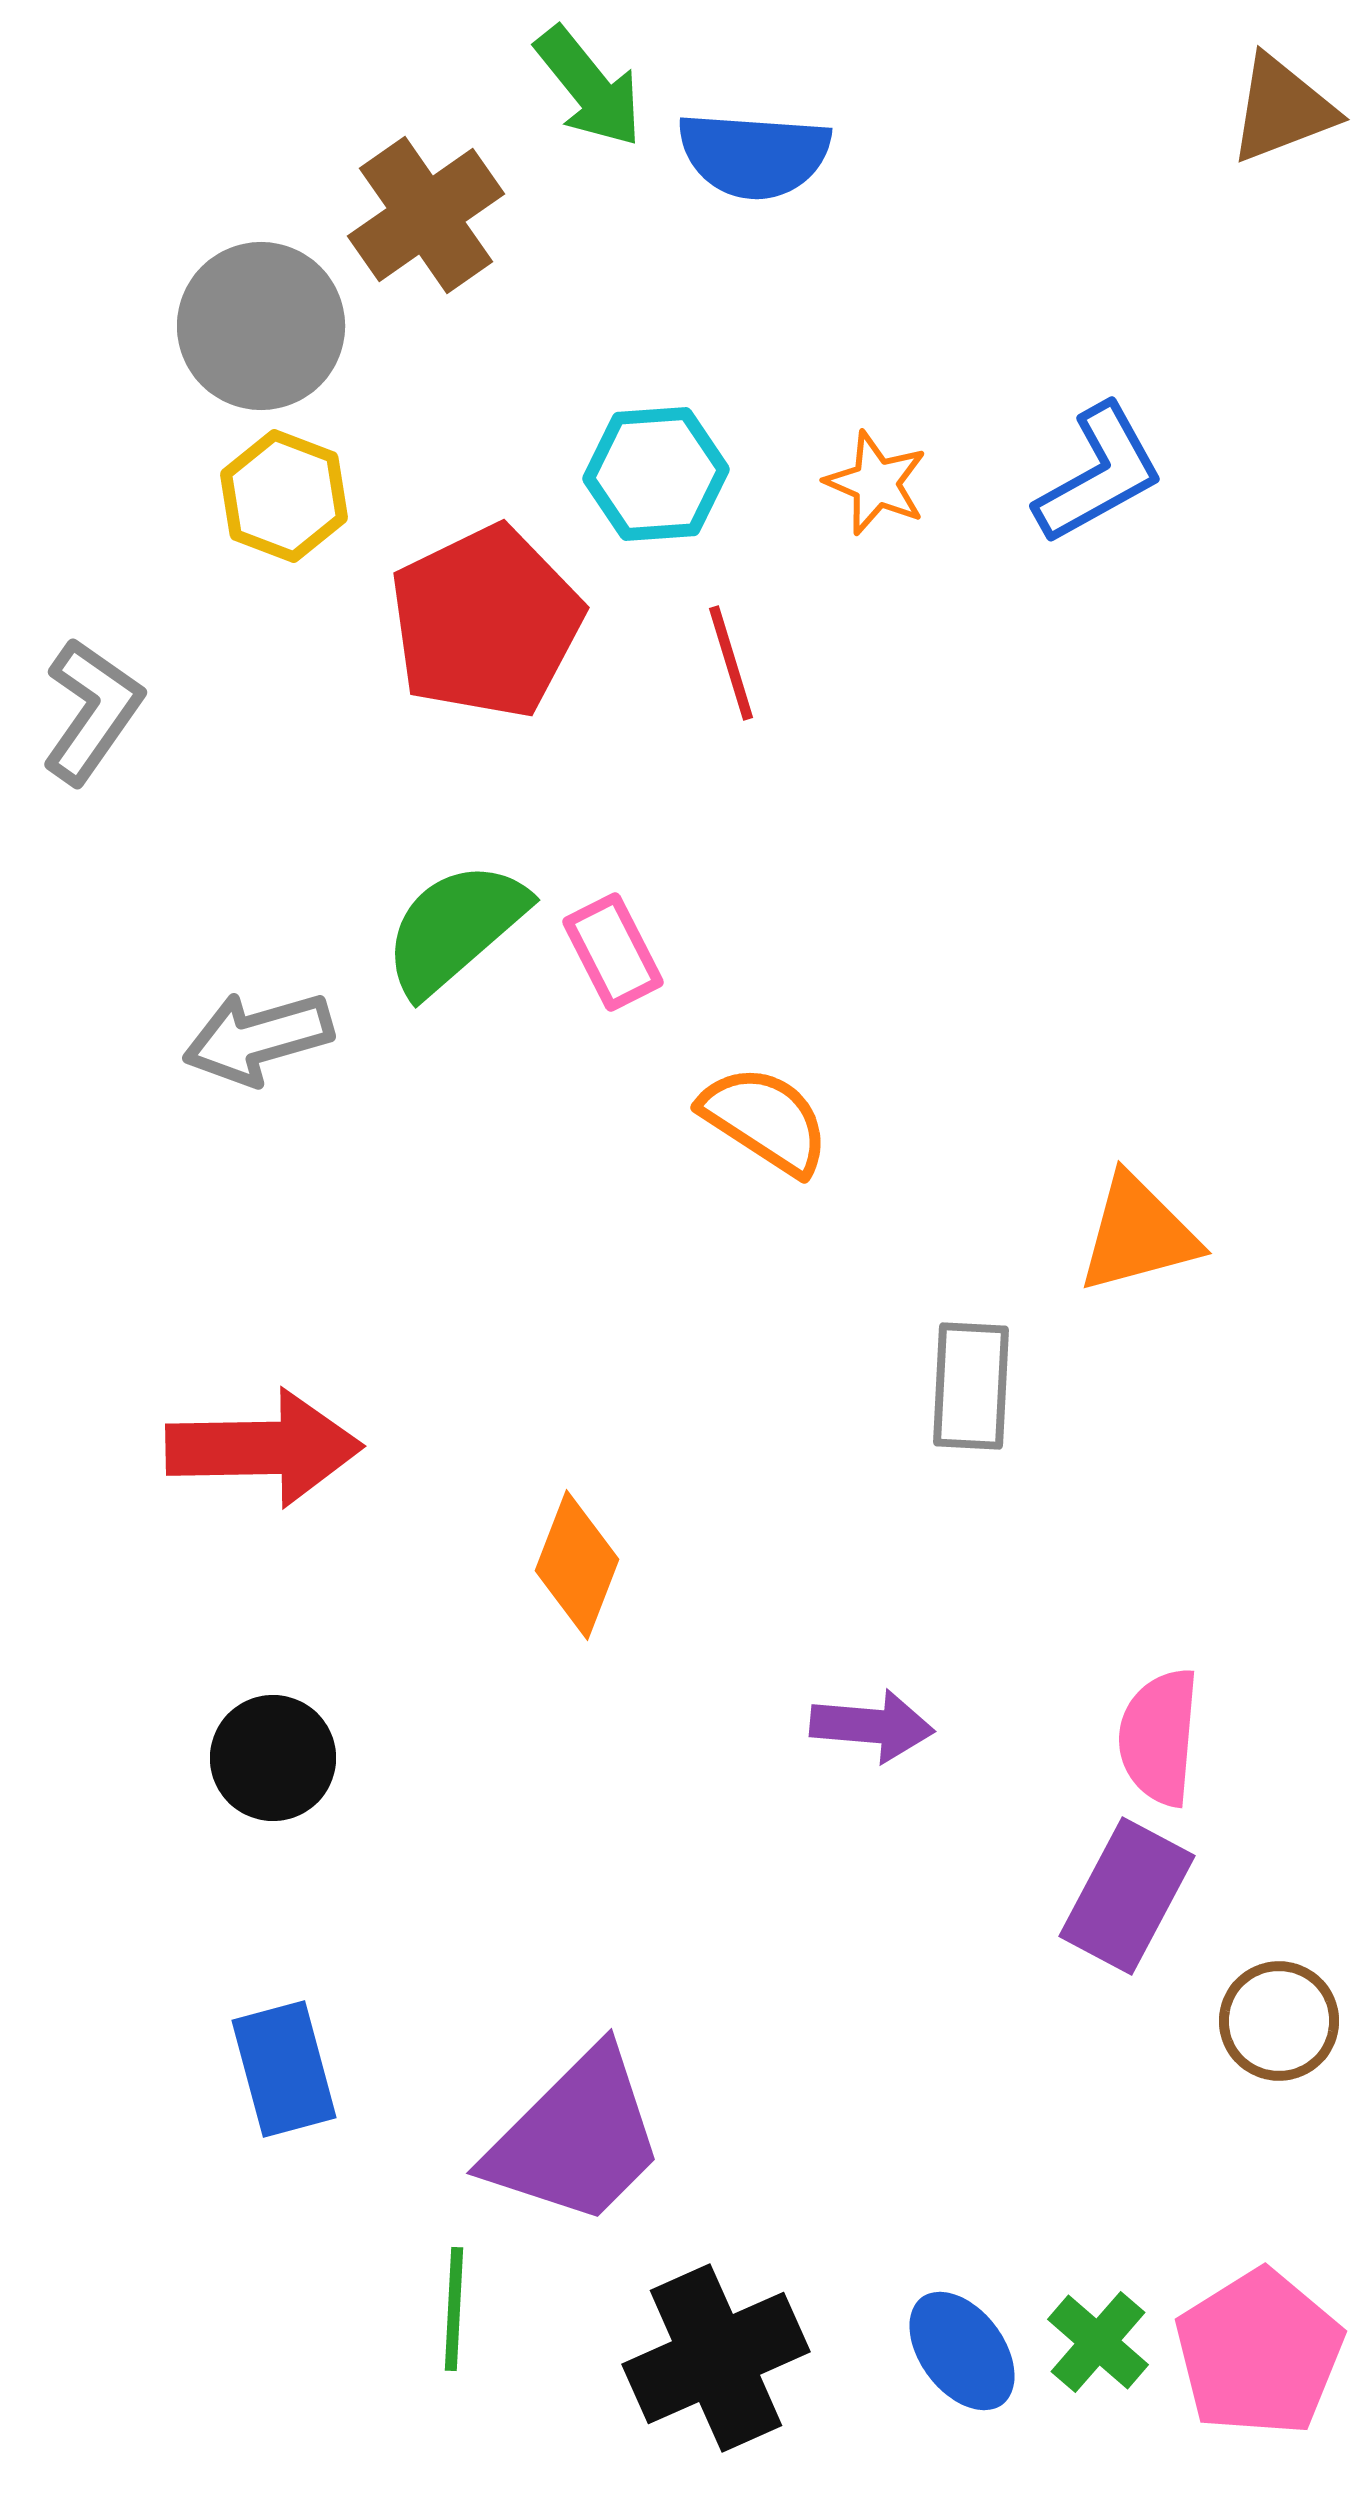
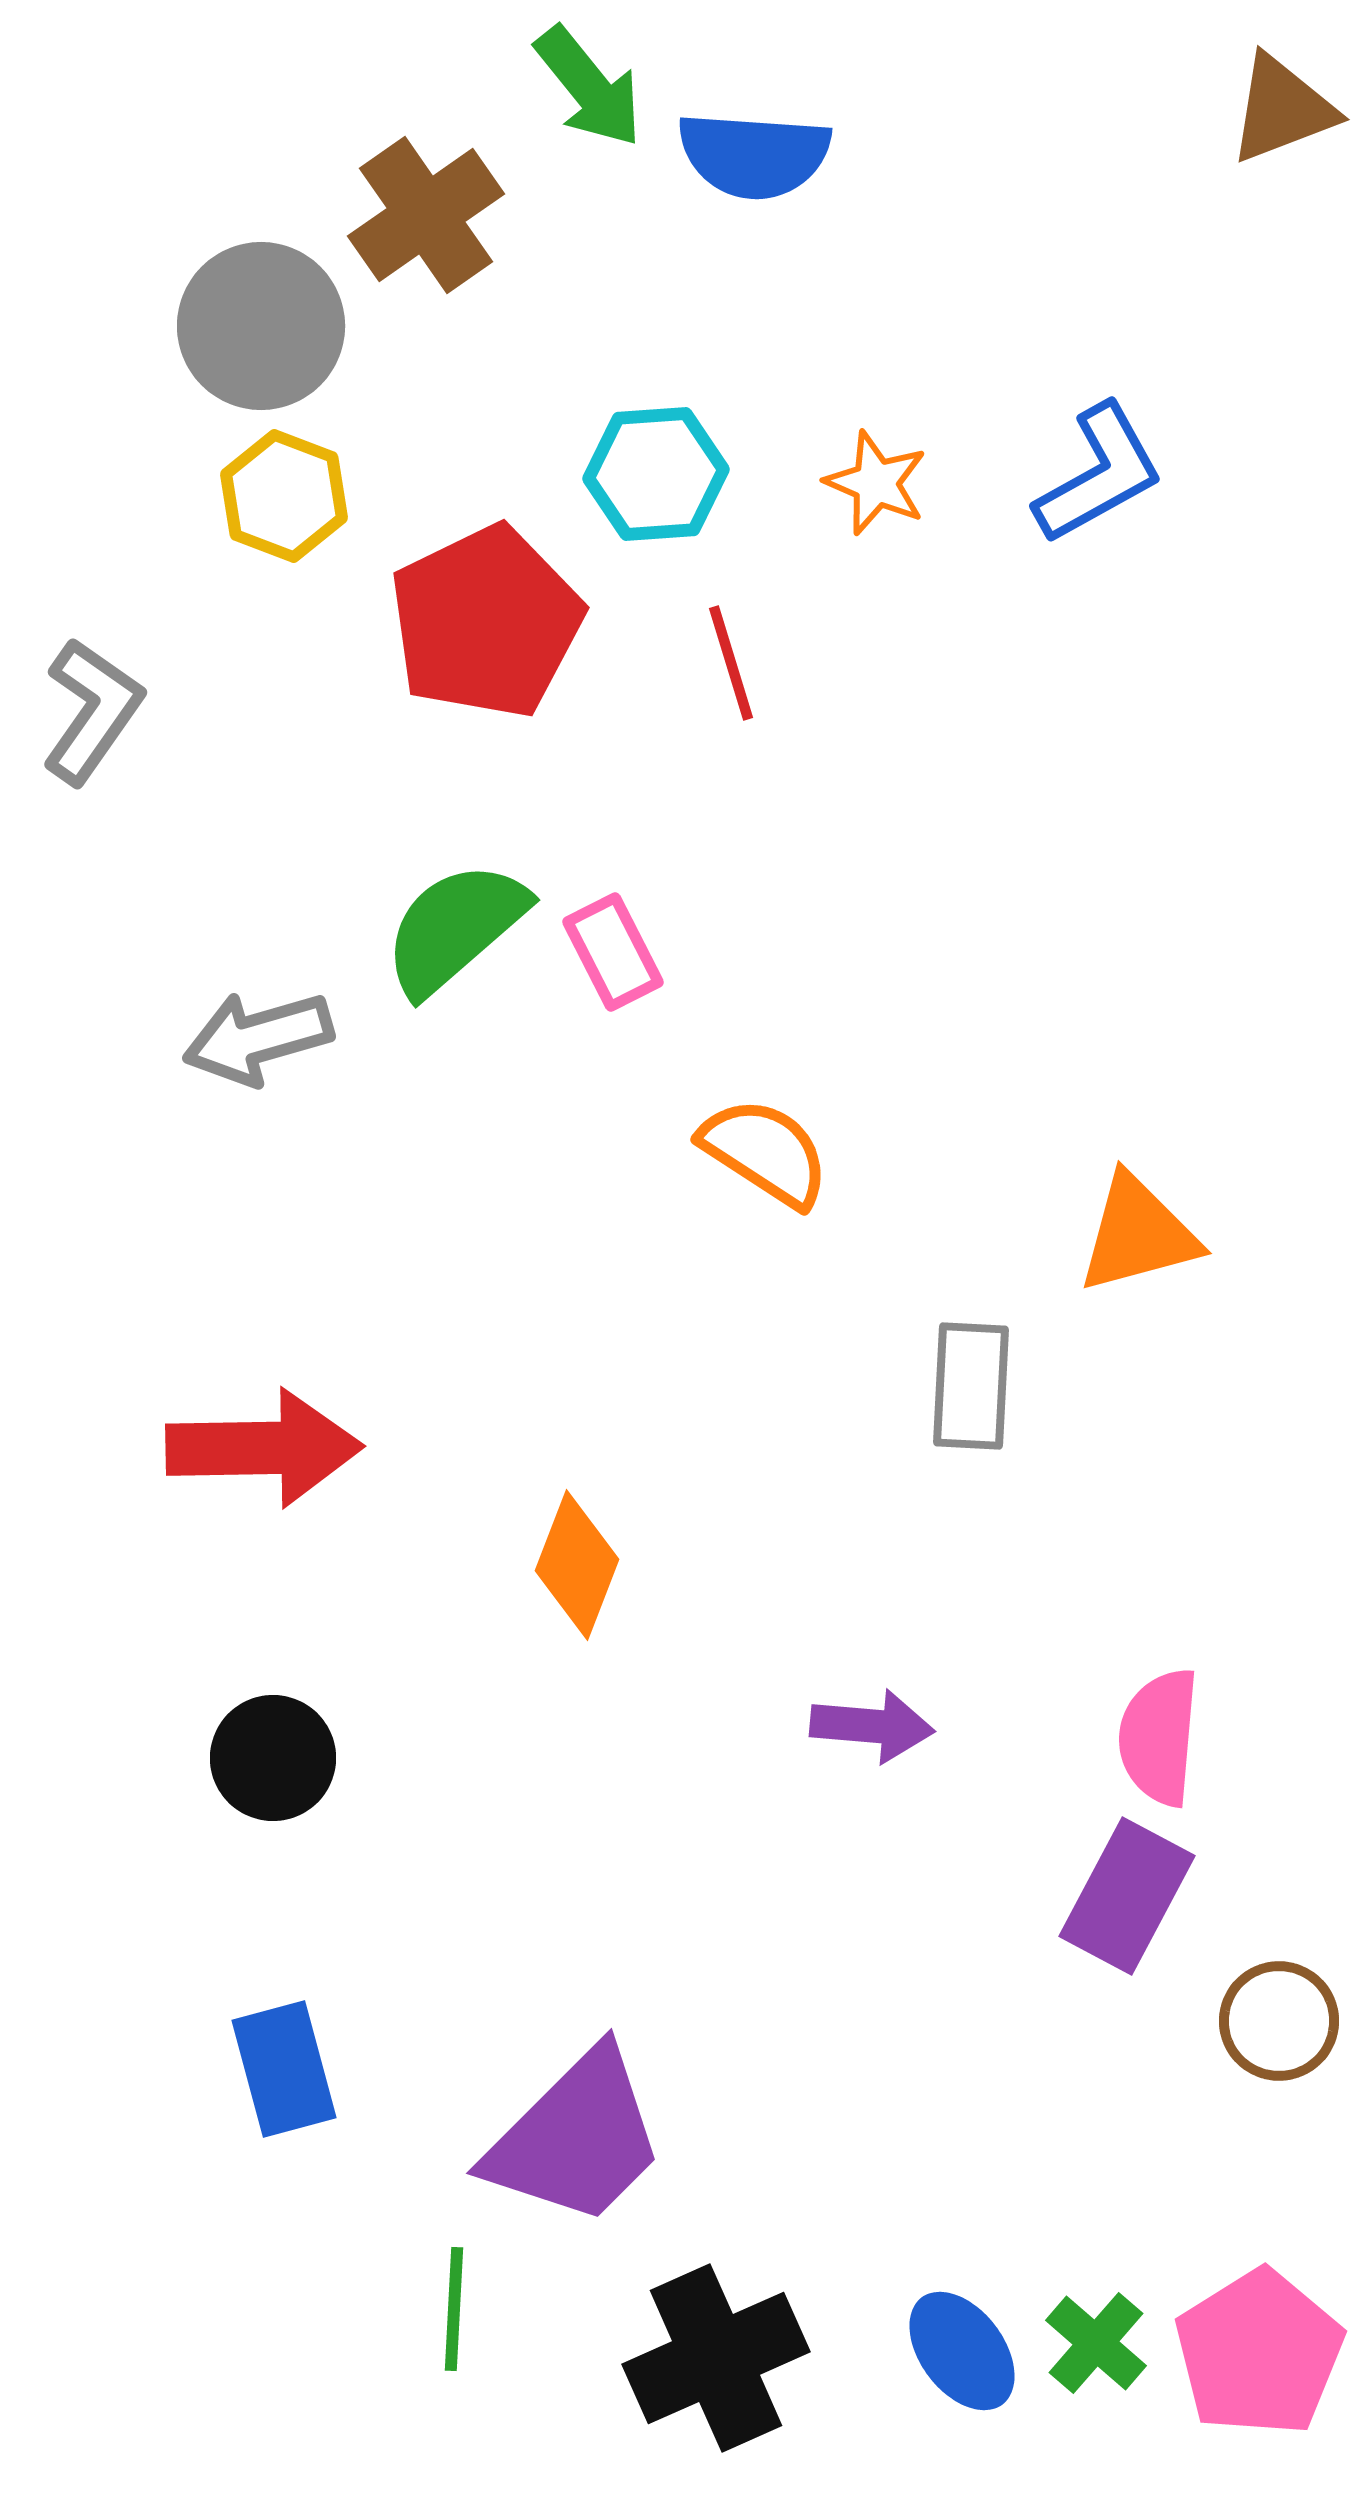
orange semicircle: moved 32 px down
green cross: moved 2 px left, 1 px down
